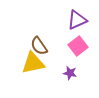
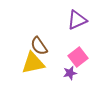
pink square: moved 11 px down
purple star: rotated 24 degrees counterclockwise
